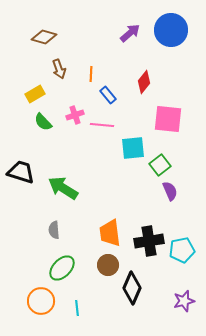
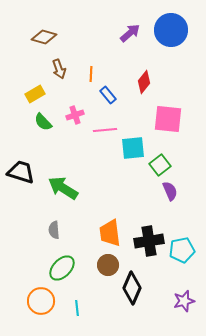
pink line: moved 3 px right, 5 px down; rotated 10 degrees counterclockwise
